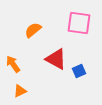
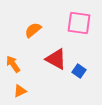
blue square: rotated 32 degrees counterclockwise
